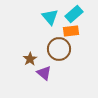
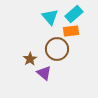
brown circle: moved 2 px left
